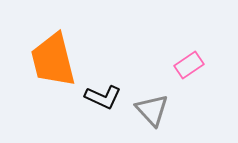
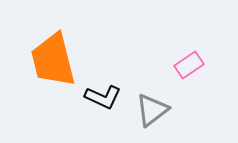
gray triangle: rotated 36 degrees clockwise
